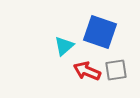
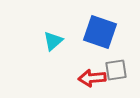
cyan triangle: moved 11 px left, 5 px up
red arrow: moved 5 px right, 7 px down; rotated 28 degrees counterclockwise
